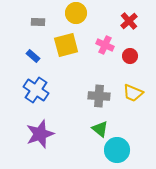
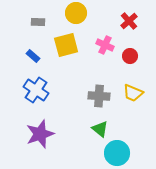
cyan circle: moved 3 px down
